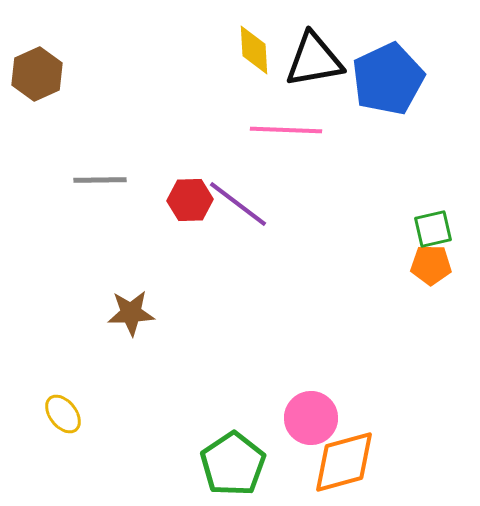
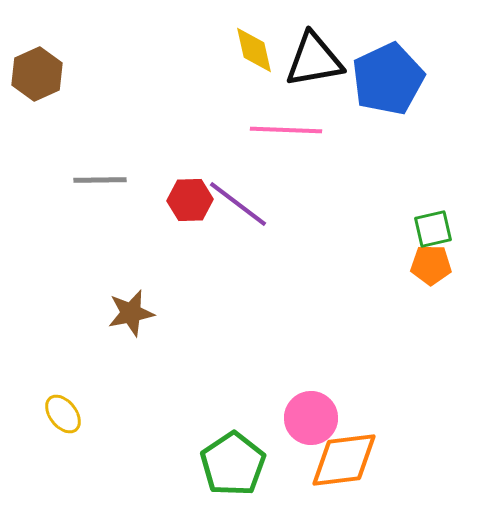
yellow diamond: rotated 9 degrees counterclockwise
brown star: rotated 9 degrees counterclockwise
orange diamond: moved 2 px up; rotated 8 degrees clockwise
